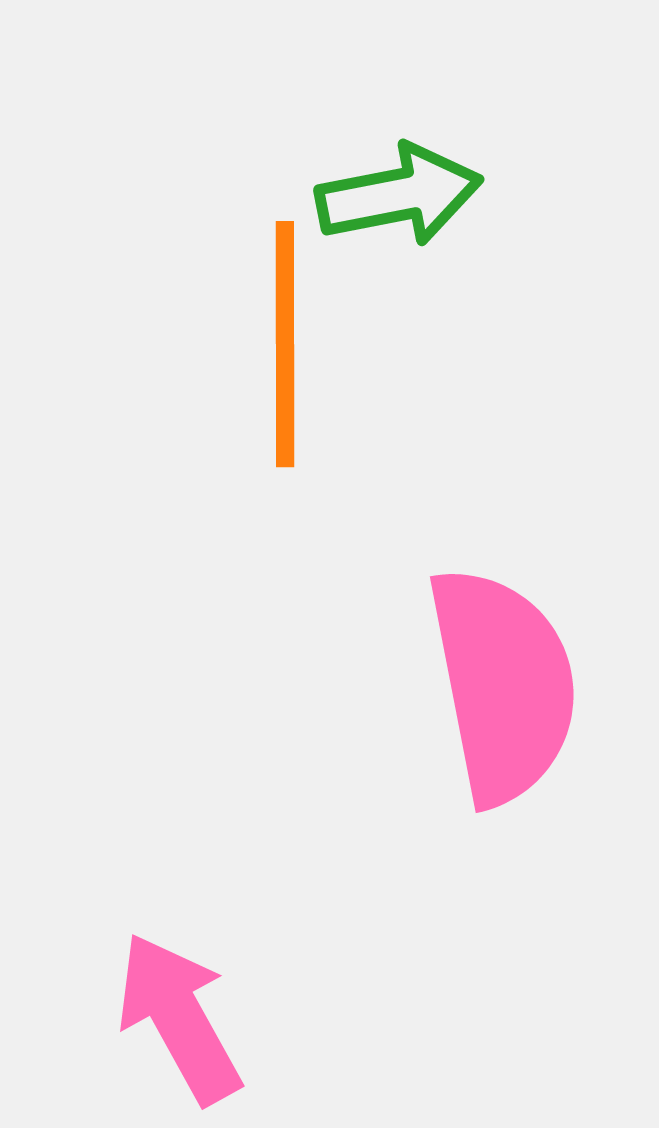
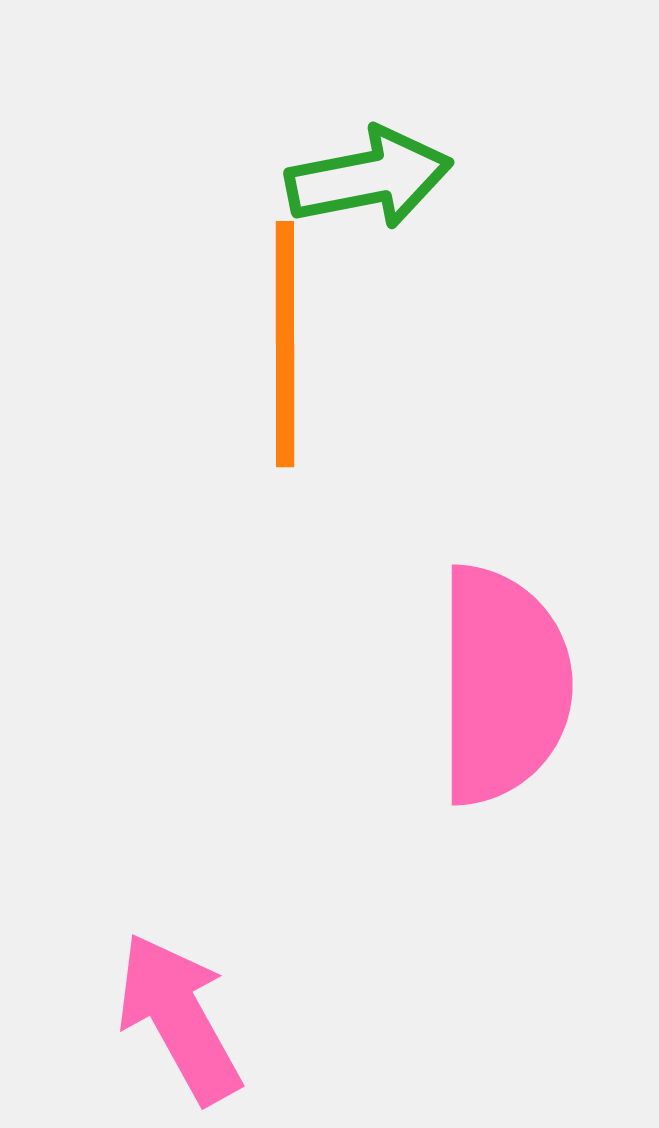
green arrow: moved 30 px left, 17 px up
pink semicircle: rotated 11 degrees clockwise
